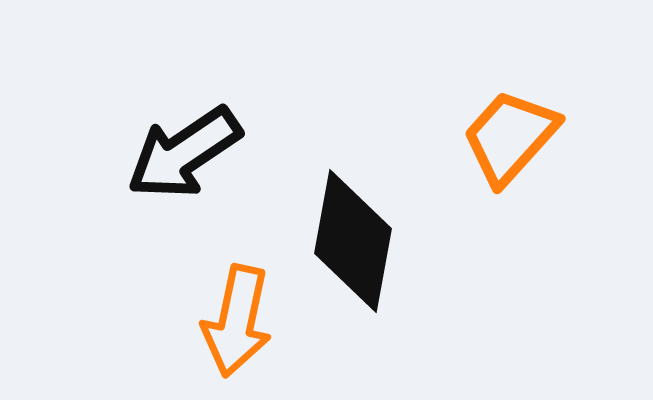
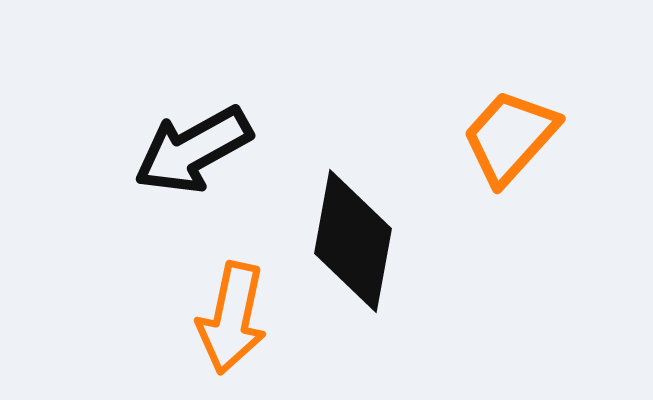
black arrow: moved 9 px right, 3 px up; rotated 5 degrees clockwise
orange arrow: moved 5 px left, 3 px up
